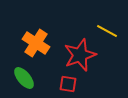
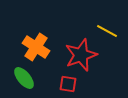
orange cross: moved 4 px down
red star: moved 1 px right
